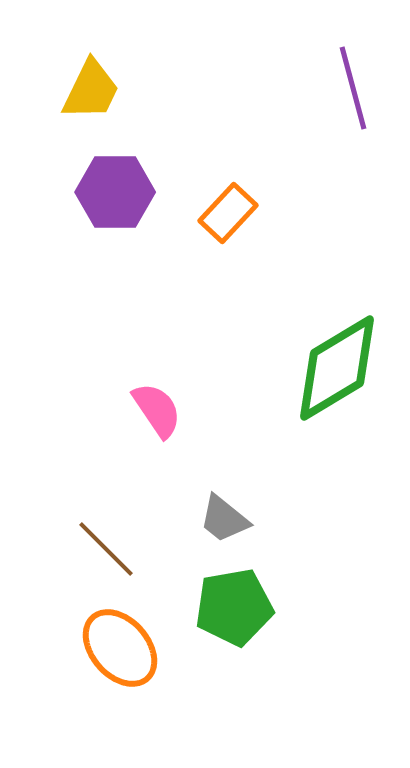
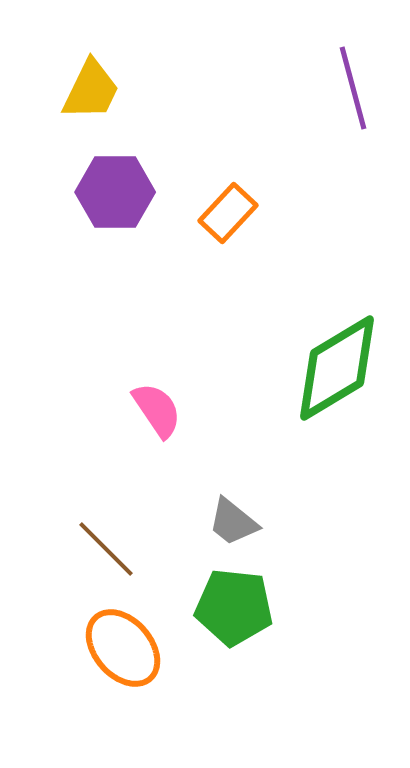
gray trapezoid: moved 9 px right, 3 px down
green pentagon: rotated 16 degrees clockwise
orange ellipse: moved 3 px right
